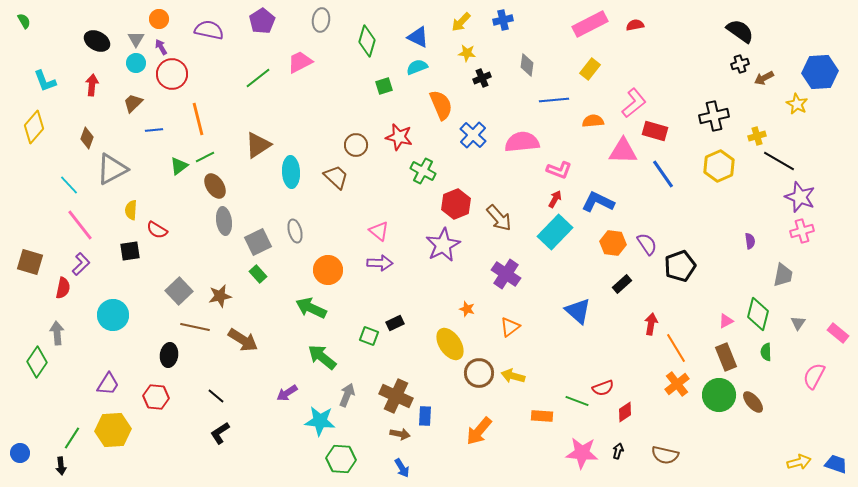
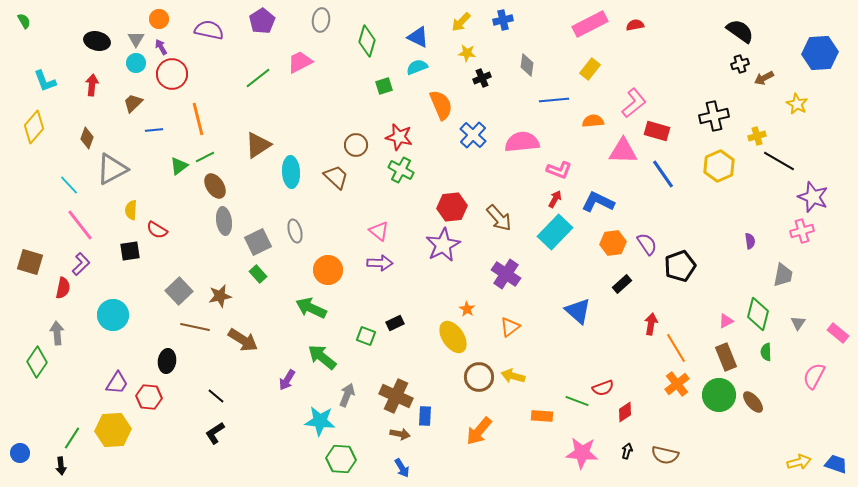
black ellipse at (97, 41): rotated 15 degrees counterclockwise
blue hexagon at (820, 72): moved 19 px up
red rectangle at (655, 131): moved 2 px right
green cross at (423, 171): moved 22 px left, 1 px up
purple star at (800, 197): moved 13 px right
red hexagon at (456, 204): moved 4 px left, 3 px down; rotated 16 degrees clockwise
orange hexagon at (613, 243): rotated 15 degrees counterclockwise
orange star at (467, 309): rotated 14 degrees clockwise
green square at (369, 336): moved 3 px left
yellow ellipse at (450, 344): moved 3 px right, 7 px up
black ellipse at (169, 355): moved 2 px left, 6 px down
brown circle at (479, 373): moved 4 px down
purple trapezoid at (108, 384): moved 9 px right, 1 px up
purple arrow at (287, 393): moved 13 px up; rotated 25 degrees counterclockwise
red hexagon at (156, 397): moved 7 px left
black L-shape at (220, 433): moved 5 px left
black arrow at (618, 451): moved 9 px right
